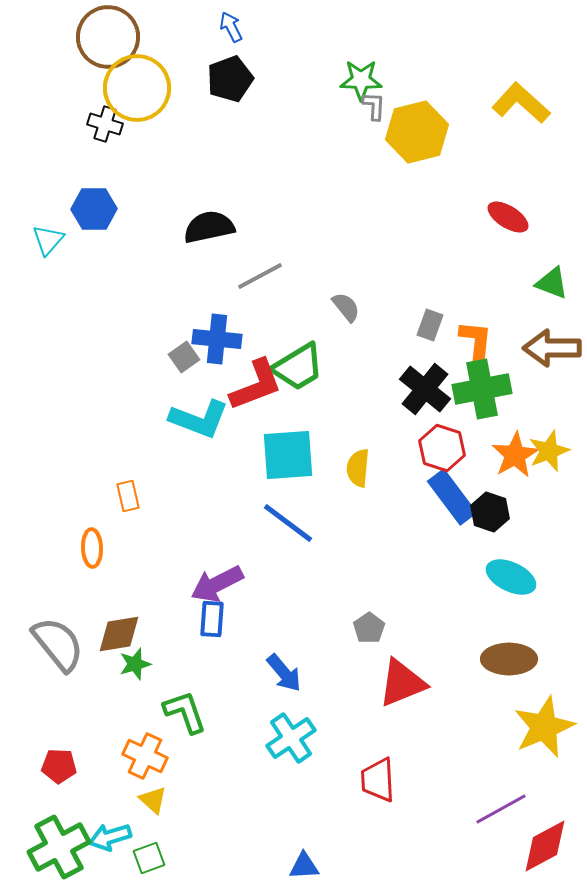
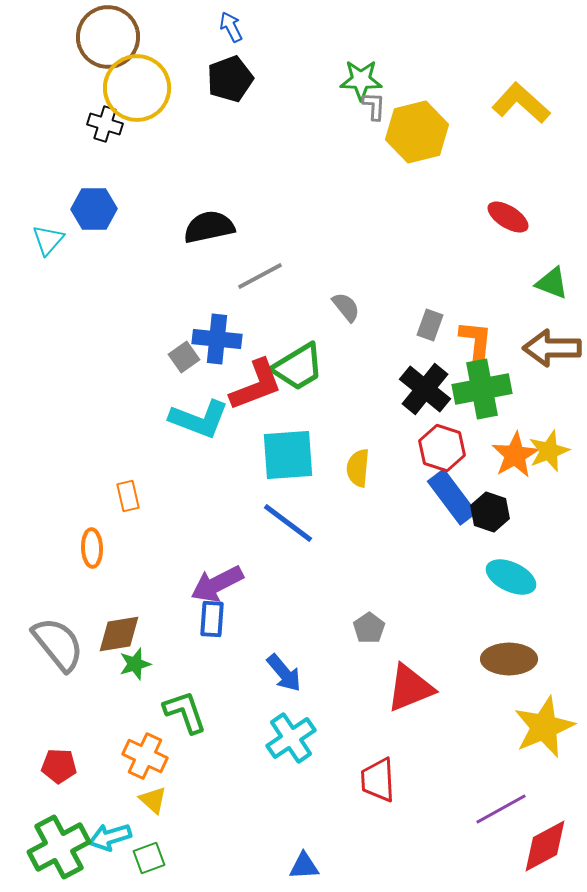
red triangle at (402, 683): moved 8 px right, 5 px down
